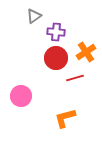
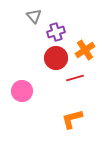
gray triangle: rotated 35 degrees counterclockwise
purple cross: rotated 24 degrees counterclockwise
orange cross: moved 1 px left, 2 px up
pink circle: moved 1 px right, 5 px up
orange L-shape: moved 7 px right, 1 px down
